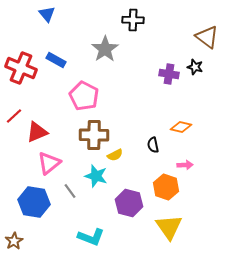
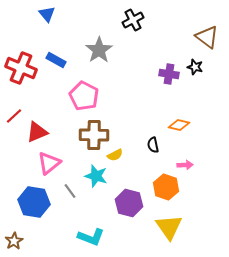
black cross: rotated 30 degrees counterclockwise
gray star: moved 6 px left, 1 px down
orange diamond: moved 2 px left, 2 px up
